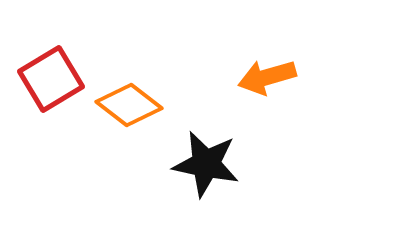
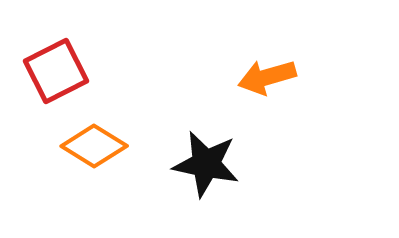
red square: moved 5 px right, 8 px up; rotated 4 degrees clockwise
orange diamond: moved 35 px left, 41 px down; rotated 6 degrees counterclockwise
